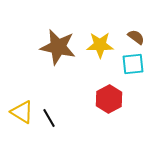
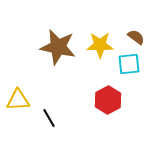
cyan square: moved 4 px left
red hexagon: moved 1 px left, 1 px down
yellow triangle: moved 4 px left, 12 px up; rotated 35 degrees counterclockwise
